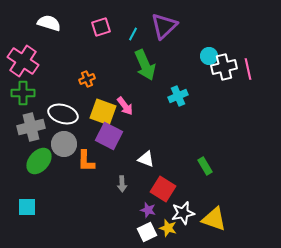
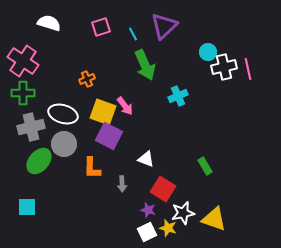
cyan line: rotated 56 degrees counterclockwise
cyan circle: moved 1 px left, 4 px up
orange L-shape: moved 6 px right, 7 px down
